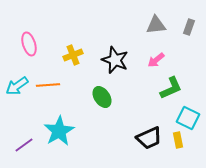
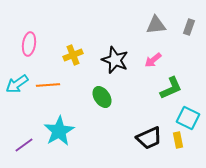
pink ellipse: rotated 25 degrees clockwise
pink arrow: moved 3 px left
cyan arrow: moved 2 px up
